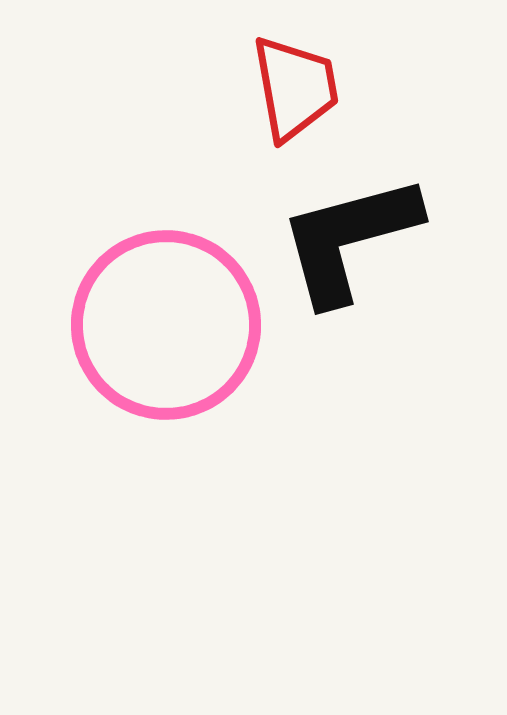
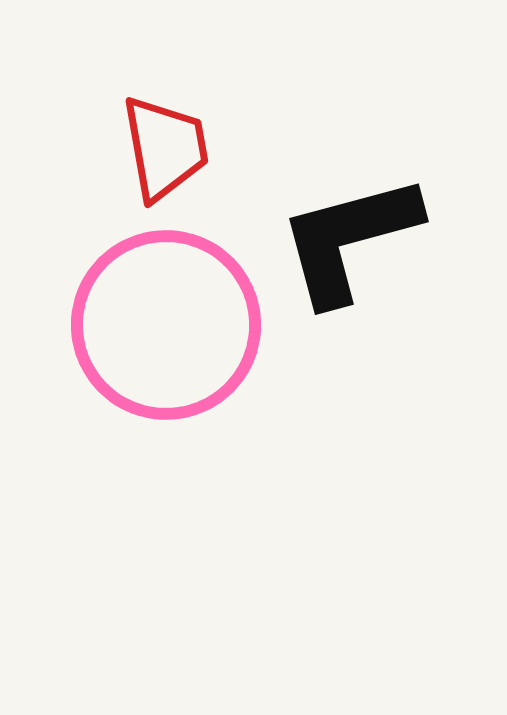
red trapezoid: moved 130 px left, 60 px down
